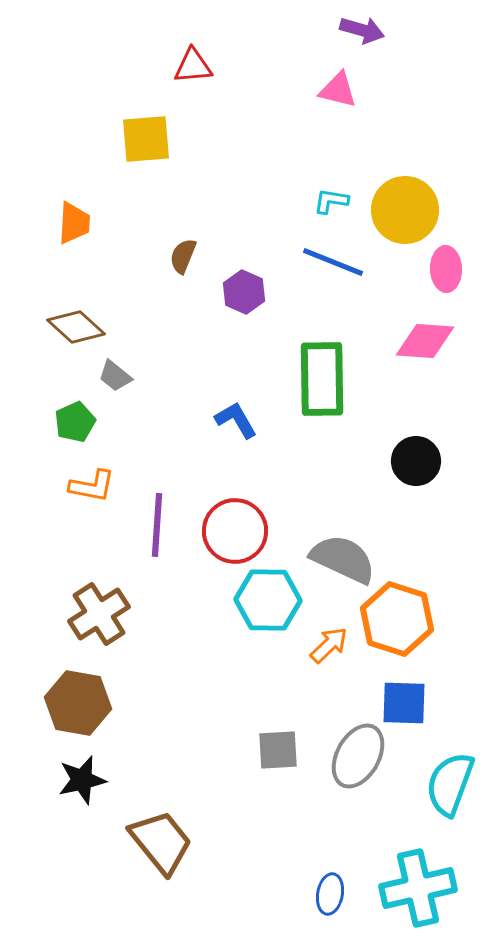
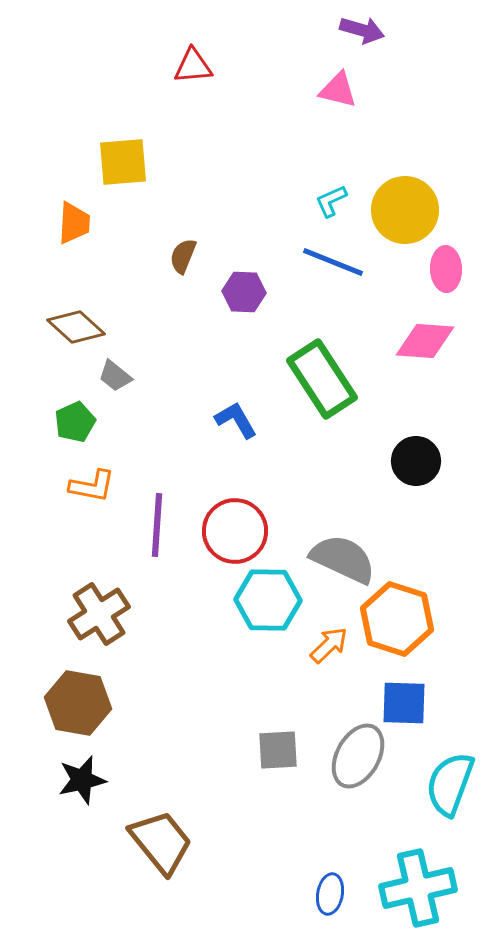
yellow square: moved 23 px left, 23 px down
cyan L-shape: rotated 33 degrees counterclockwise
purple hexagon: rotated 21 degrees counterclockwise
green rectangle: rotated 32 degrees counterclockwise
